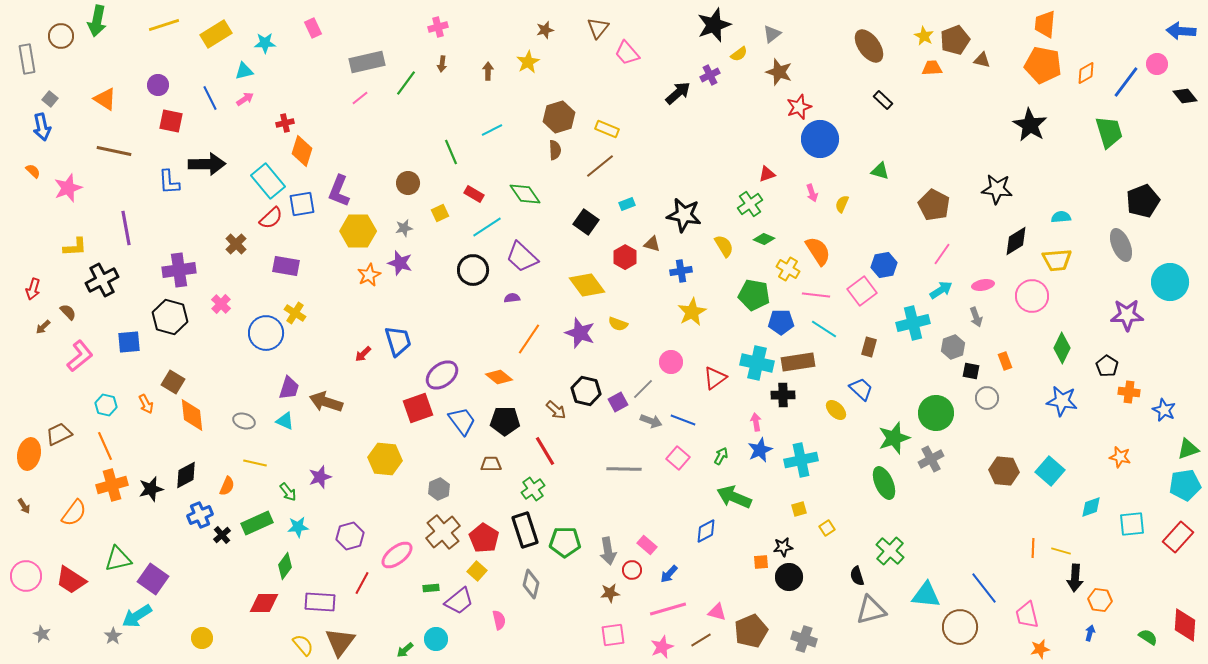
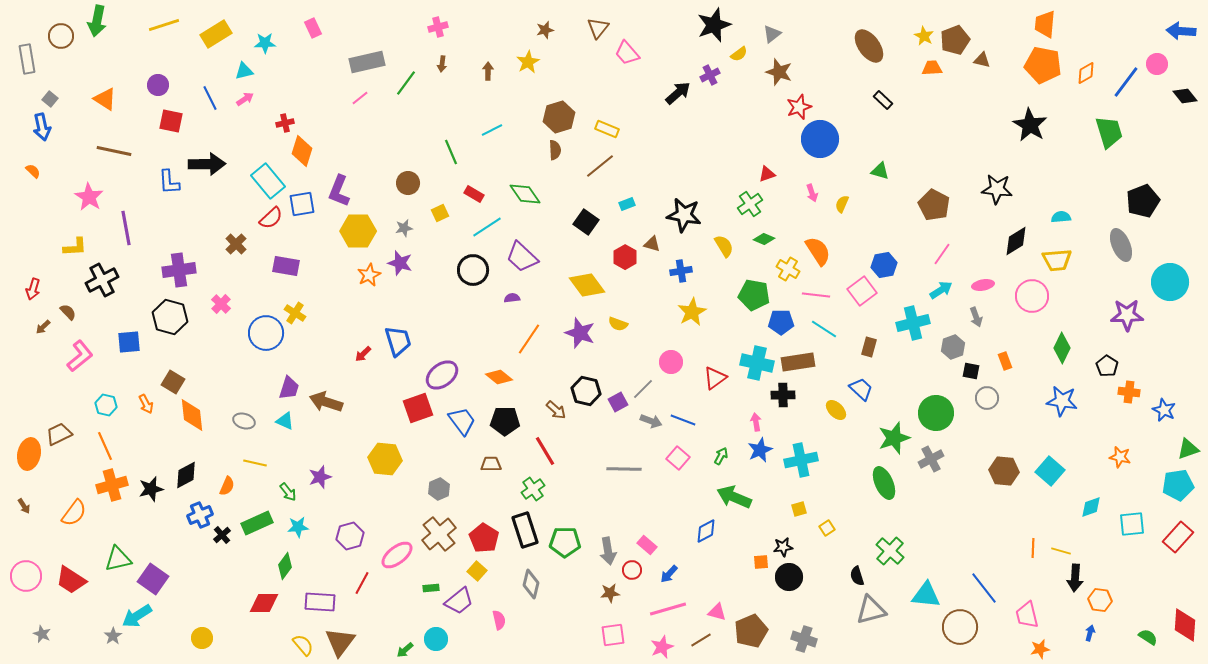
pink star at (68, 188): moved 21 px right, 9 px down; rotated 20 degrees counterclockwise
cyan pentagon at (1185, 485): moved 7 px left
brown cross at (443, 532): moved 4 px left, 2 px down
